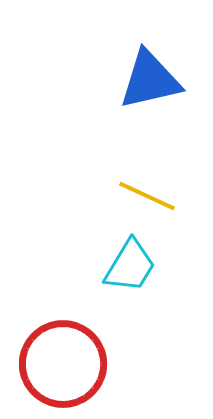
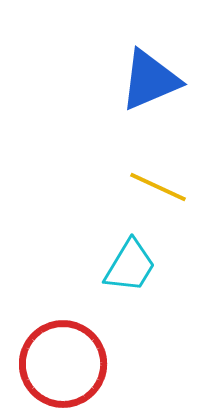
blue triangle: rotated 10 degrees counterclockwise
yellow line: moved 11 px right, 9 px up
